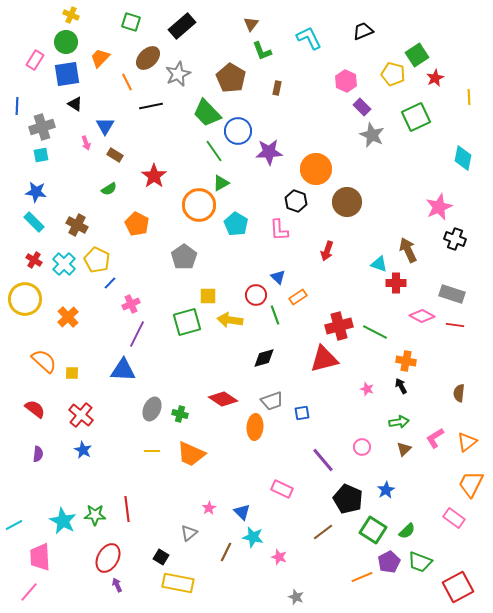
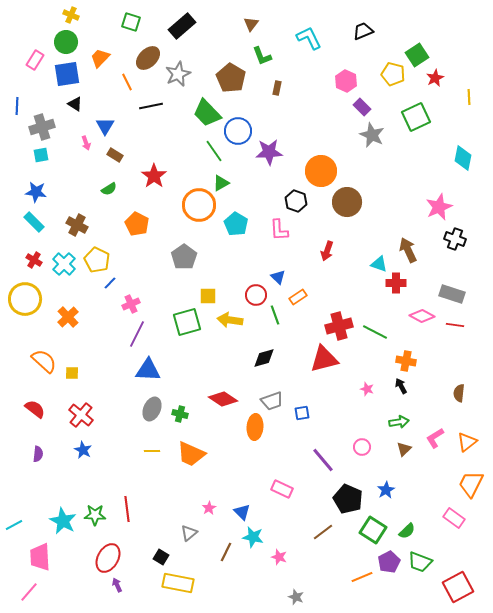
green L-shape at (262, 51): moved 5 px down
orange circle at (316, 169): moved 5 px right, 2 px down
blue triangle at (123, 370): moved 25 px right
